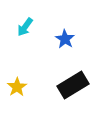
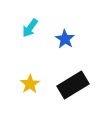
cyan arrow: moved 5 px right, 1 px down
yellow star: moved 13 px right, 3 px up
